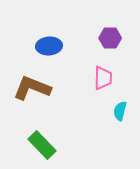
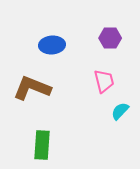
blue ellipse: moved 3 px right, 1 px up
pink trapezoid: moved 1 px right, 3 px down; rotated 15 degrees counterclockwise
cyan semicircle: rotated 30 degrees clockwise
green rectangle: rotated 48 degrees clockwise
